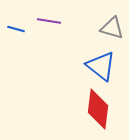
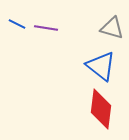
purple line: moved 3 px left, 7 px down
blue line: moved 1 px right, 5 px up; rotated 12 degrees clockwise
red diamond: moved 3 px right
